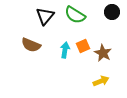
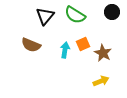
orange square: moved 2 px up
